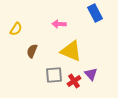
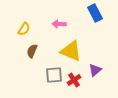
yellow semicircle: moved 8 px right
purple triangle: moved 4 px right, 4 px up; rotated 32 degrees clockwise
red cross: moved 1 px up
